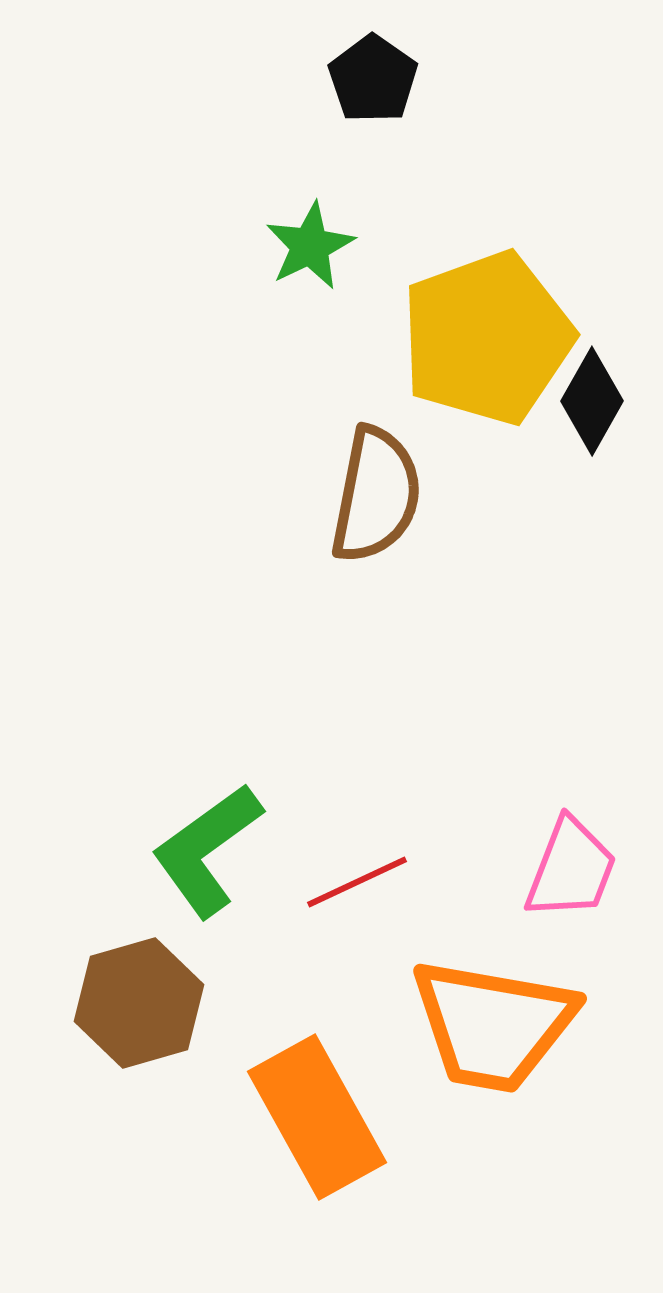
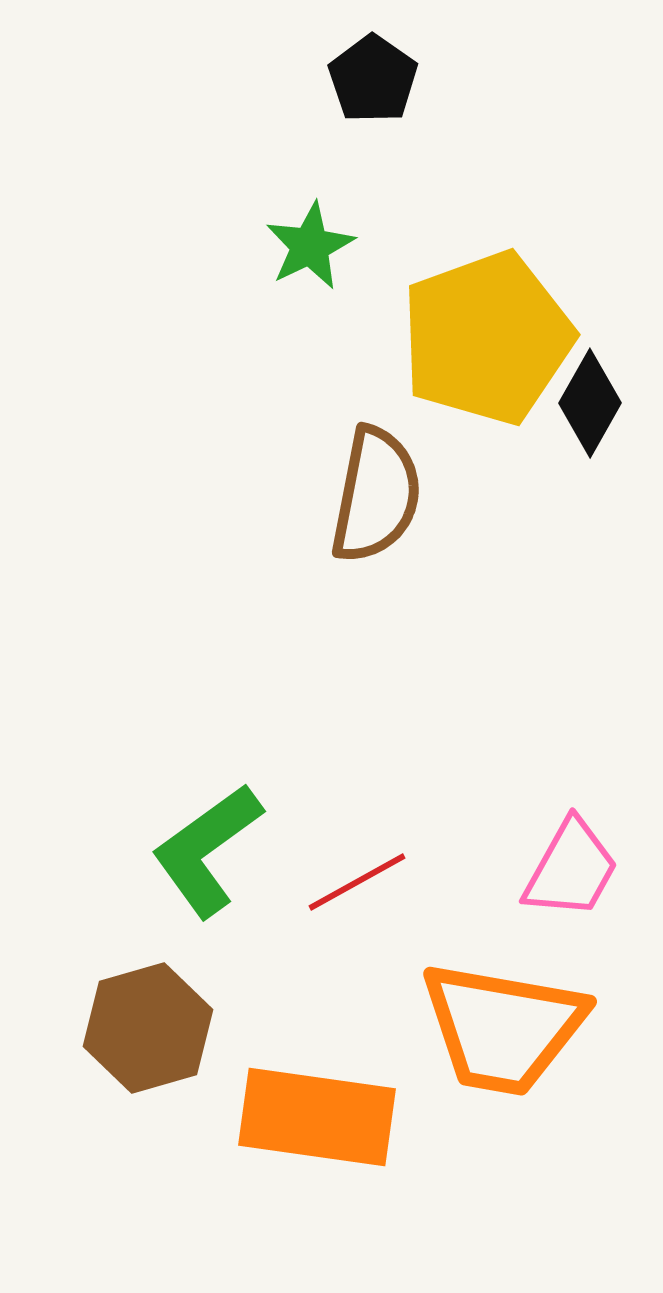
black diamond: moved 2 px left, 2 px down
pink trapezoid: rotated 8 degrees clockwise
red line: rotated 4 degrees counterclockwise
brown hexagon: moved 9 px right, 25 px down
orange trapezoid: moved 10 px right, 3 px down
orange rectangle: rotated 53 degrees counterclockwise
